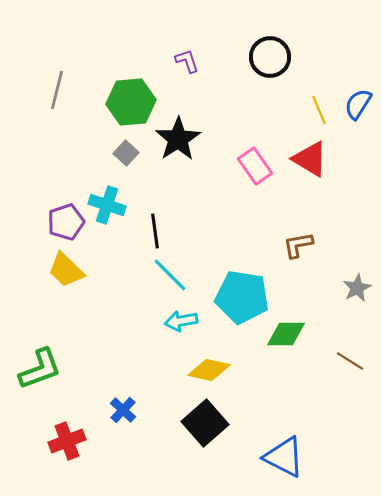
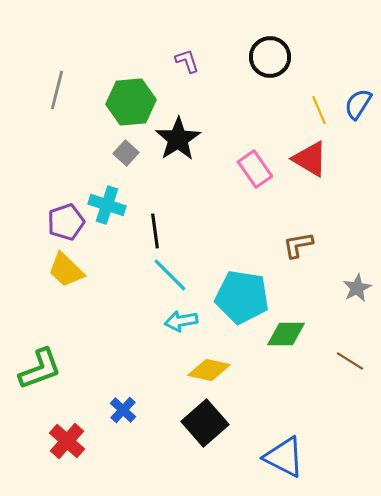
pink rectangle: moved 3 px down
red cross: rotated 27 degrees counterclockwise
